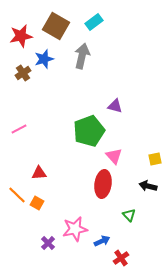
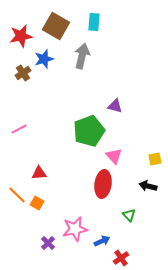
cyan rectangle: rotated 48 degrees counterclockwise
